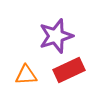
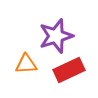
orange triangle: moved 11 px up
